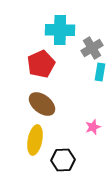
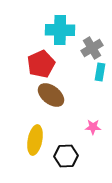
brown ellipse: moved 9 px right, 9 px up
pink star: rotated 21 degrees clockwise
black hexagon: moved 3 px right, 4 px up
